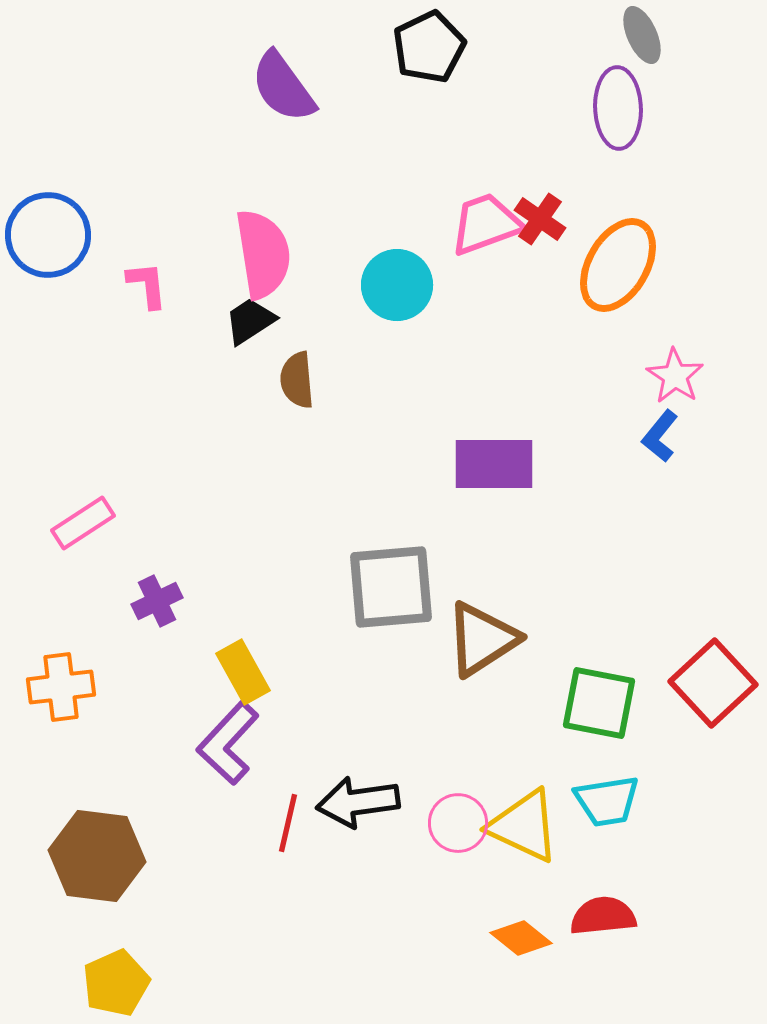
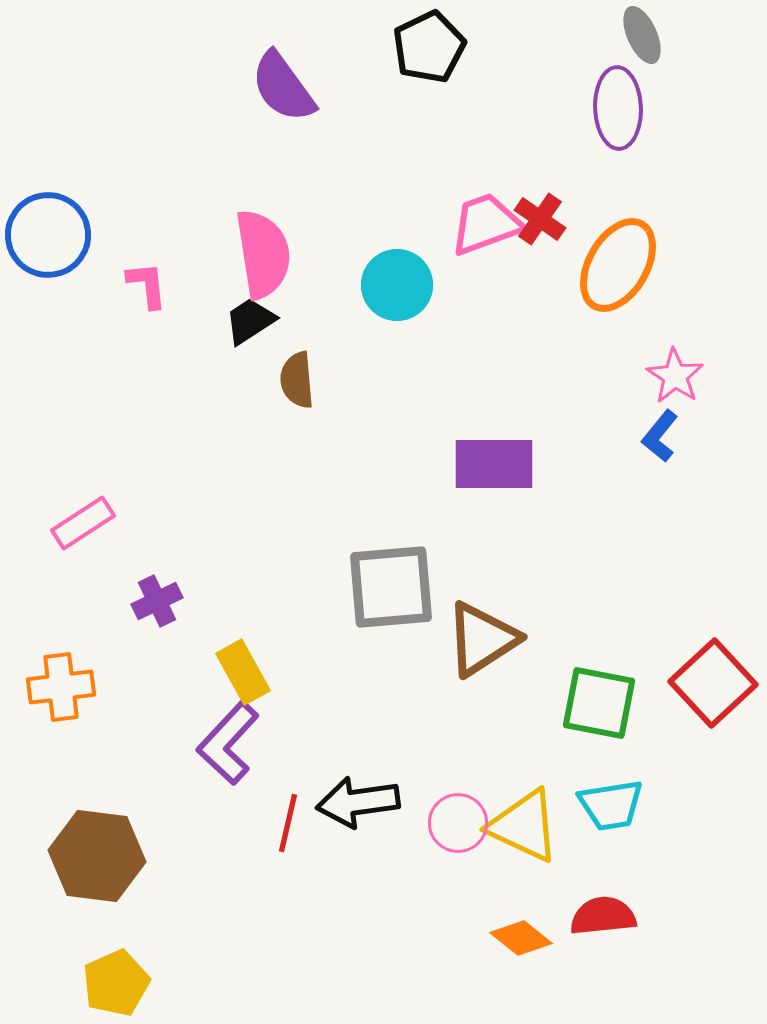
cyan trapezoid: moved 4 px right, 4 px down
